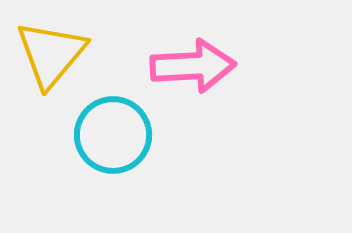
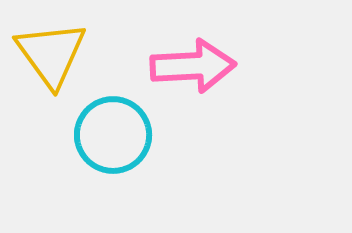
yellow triangle: rotated 16 degrees counterclockwise
